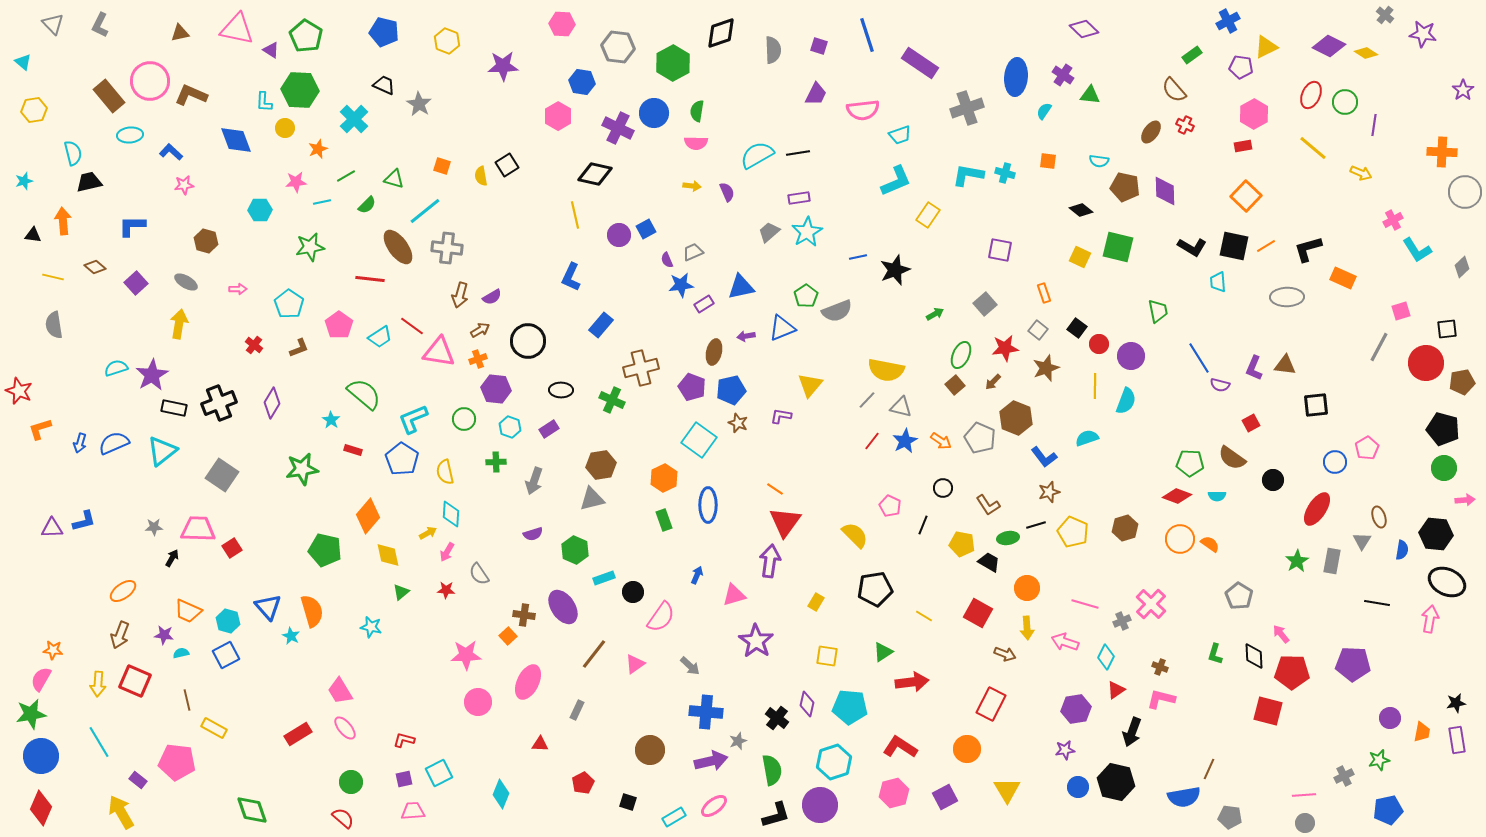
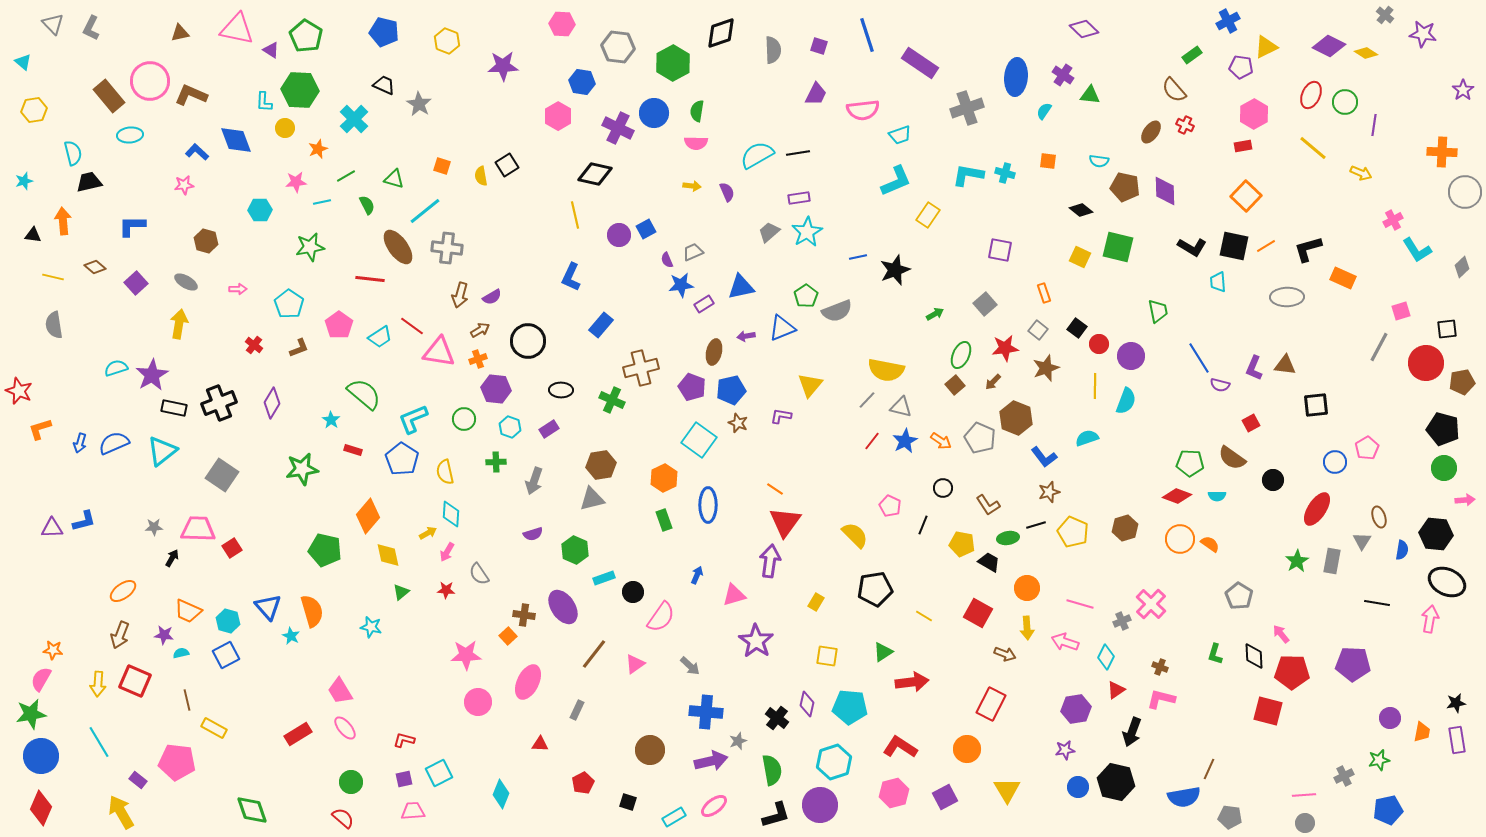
gray L-shape at (100, 25): moved 9 px left, 3 px down
blue L-shape at (171, 152): moved 26 px right
green semicircle at (367, 205): rotated 72 degrees counterclockwise
pink line at (1085, 604): moved 5 px left
